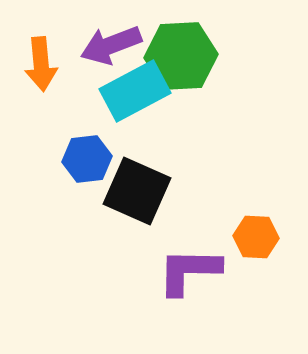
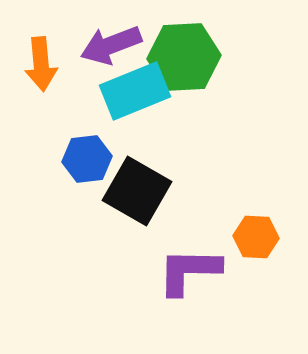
green hexagon: moved 3 px right, 1 px down
cyan rectangle: rotated 6 degrees clockwise
black square: rotated 6 degrees clockwise
